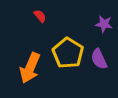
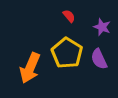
red semicircle: moved 29 px right
purple star: moved 2 px left, 3 px down; rotated 12 degrees clockwise
yellow pentagon: moved 1 px left
